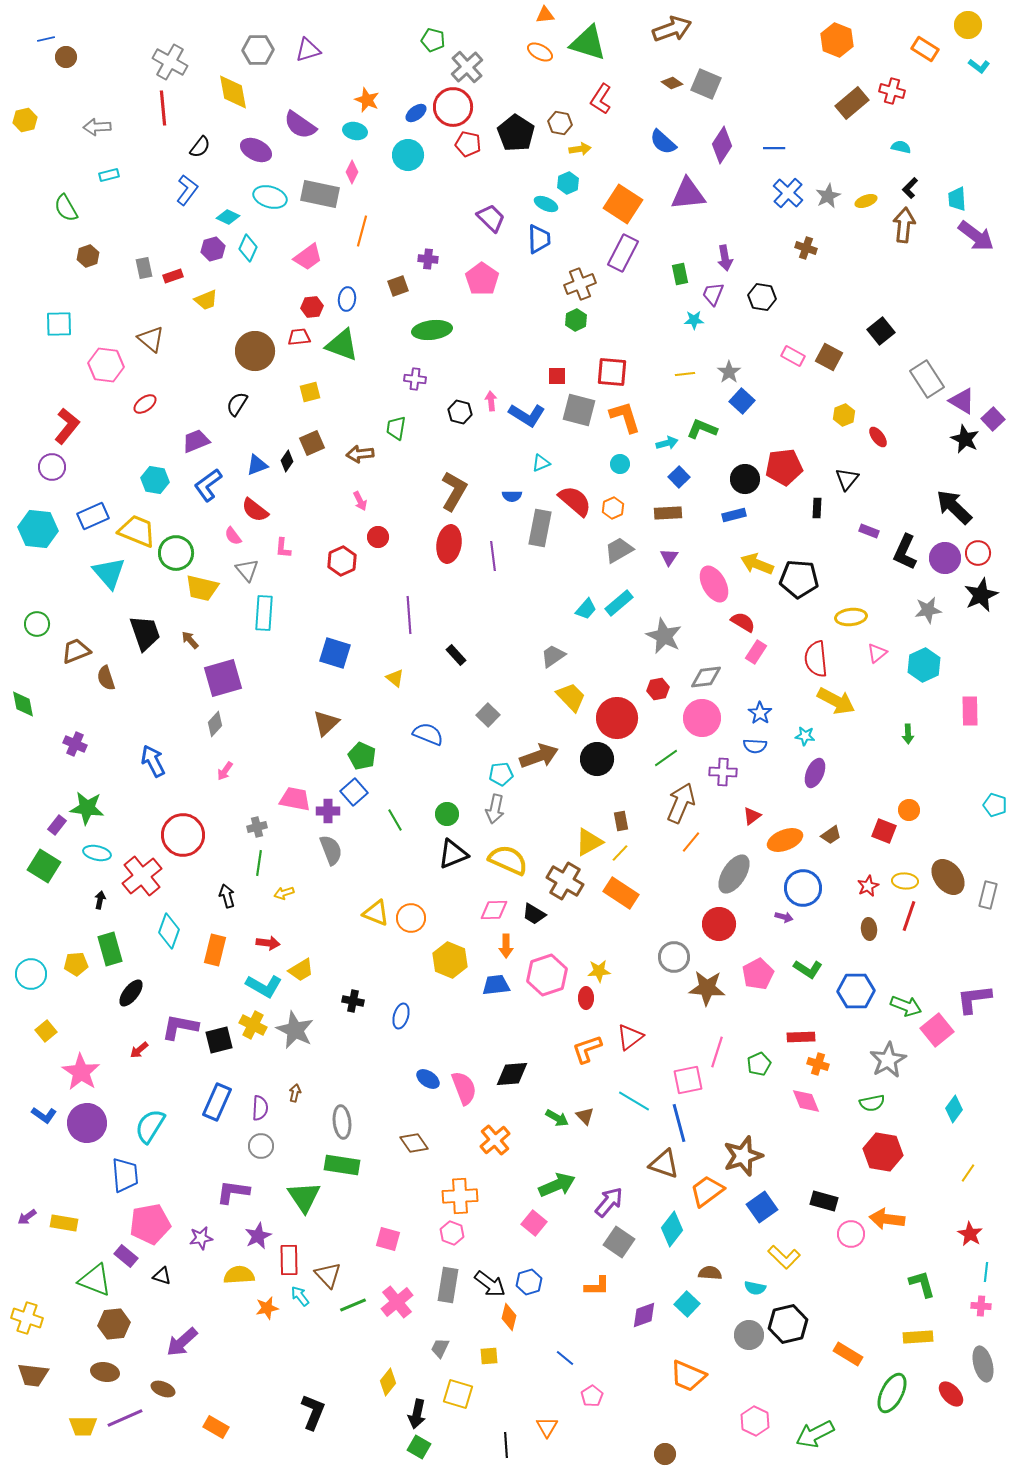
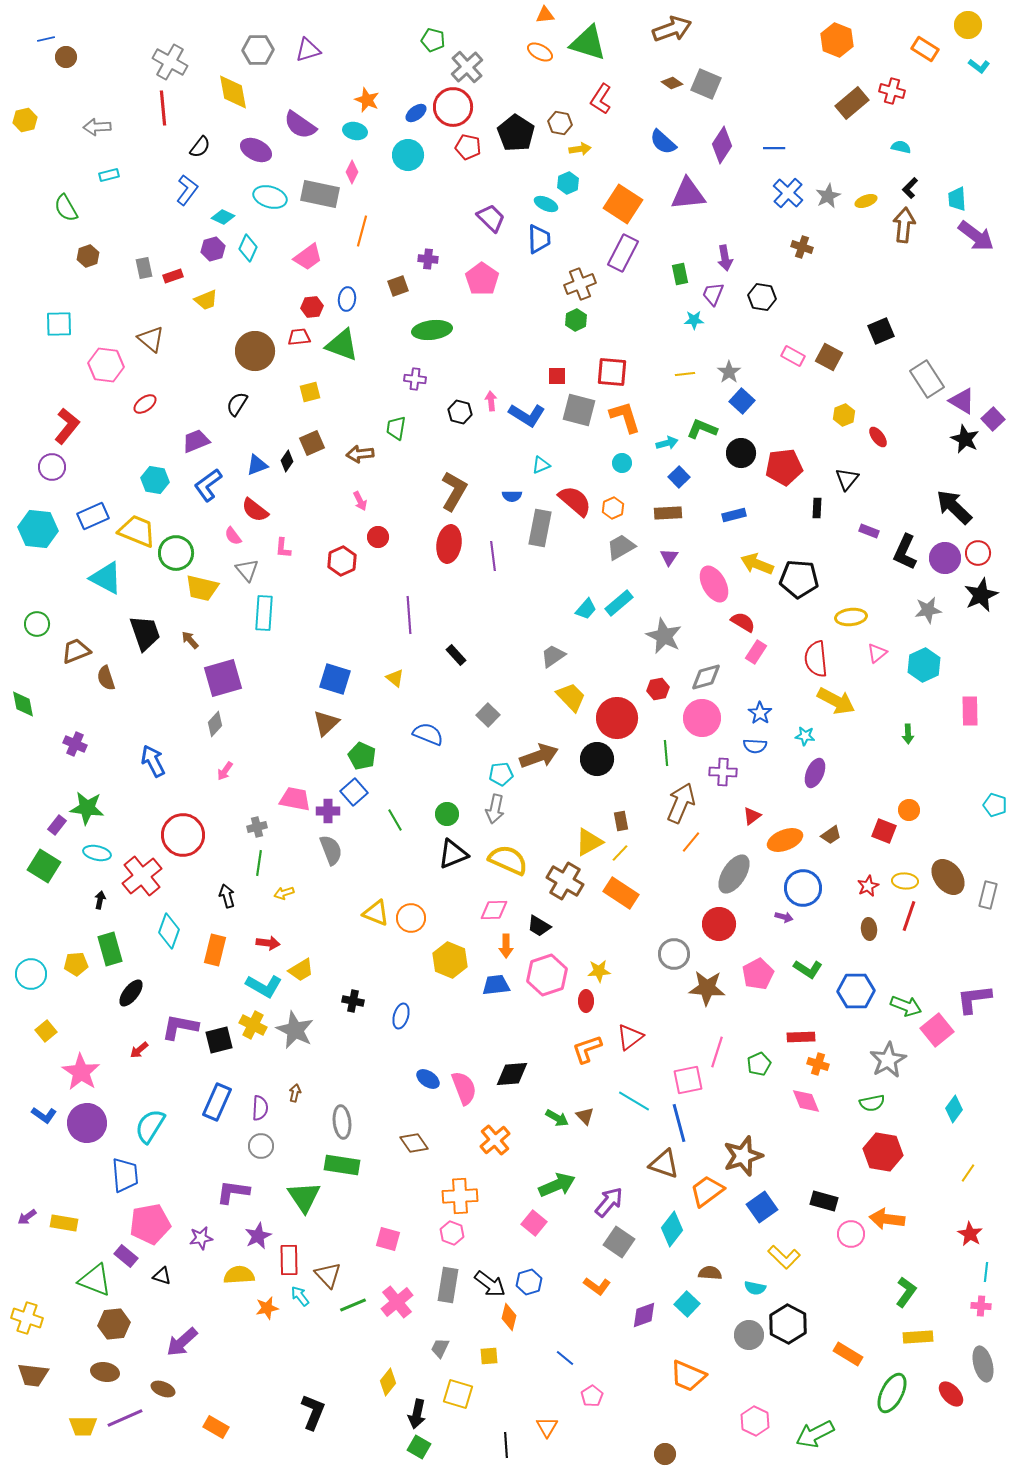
red pentagon at (468, 144): moved 3 px down
cyan diamond at (228, 217): moved 5 px left
brown cross at (806, 248): moved 4 px left, 1 px up
black square at (881, 331): rotated 16 degrees clockwise
cyan triangle at (541, 463): moved 2 px down
cyan circle at (620, 464): moved 2 px right, 1 px up
black circle at (745, 479): moved 4 px left, 26 px up
gray trapezoid at (619, 550): moved 2 px right, 3 px up
cyan triangle at (109, 573): moved 3 px left, 5 px down; rotated 21 degrees counterclockwise
blue square at (335, 653): moved 26 px down
gray diamond at (706, 677): rotated 8 degrees counterclockwise
green line at (666, 758): moved 5 px up; rotated 60 degrees counterclockwise
black trapezoid at (534, 914): moved 5 px right, 12 px down
gray circle at (674, 957): moved 3 px up
red ellipse at (586, 998): moved 3 px down
green L-shape at (922, 1284): moved 16 px left, 8 px down; rotated 52 degrees clockwise
orange L-shape at (597, 1286): rotated 36 degrees clockwise
black hexagon at (788, 1324): rotated 18 degrees counterclockwise
